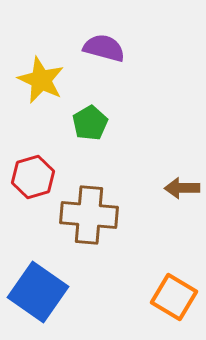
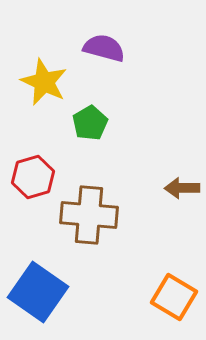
yellow star: moved 3 px right, 2 px down
